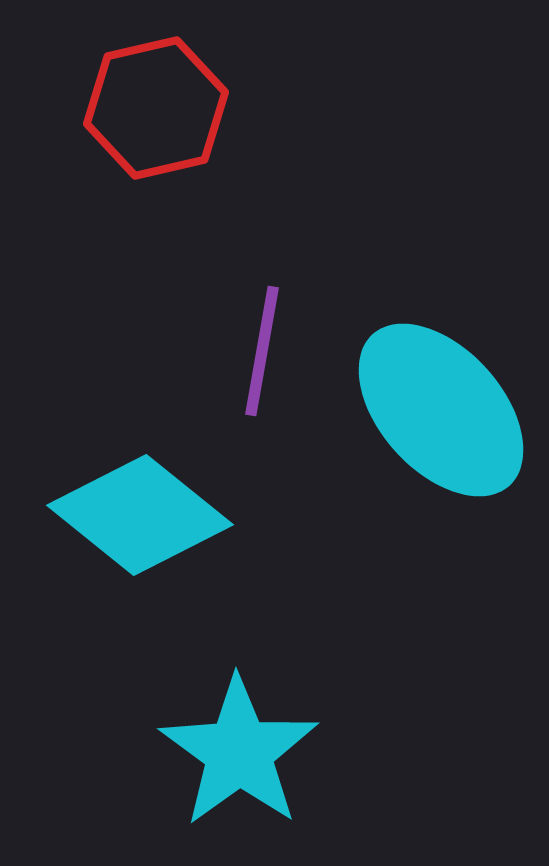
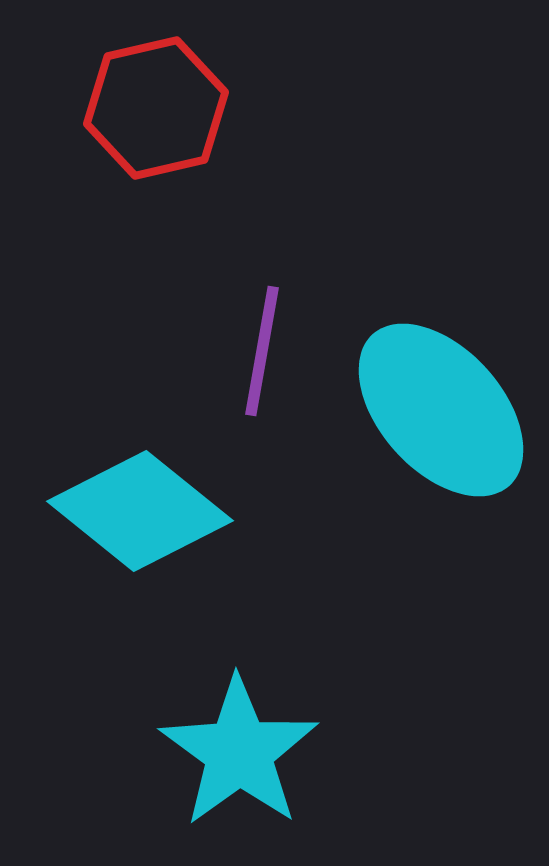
cyan diamond: moved 4 px up
